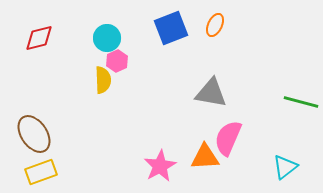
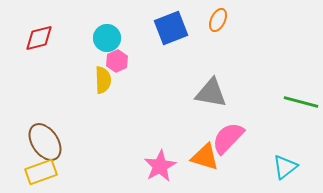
orange ellipse: moved 3 px right, 5 px up
brown ellipse: moved 11 px right, 8 px down
pink semicircle: rotated 21 degrees clockwise
orange triangle: rotated 20 degrees clockwise
